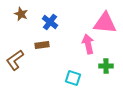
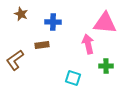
blue cross: moved 3 px right; rotated 35 degrees counterclockwise
